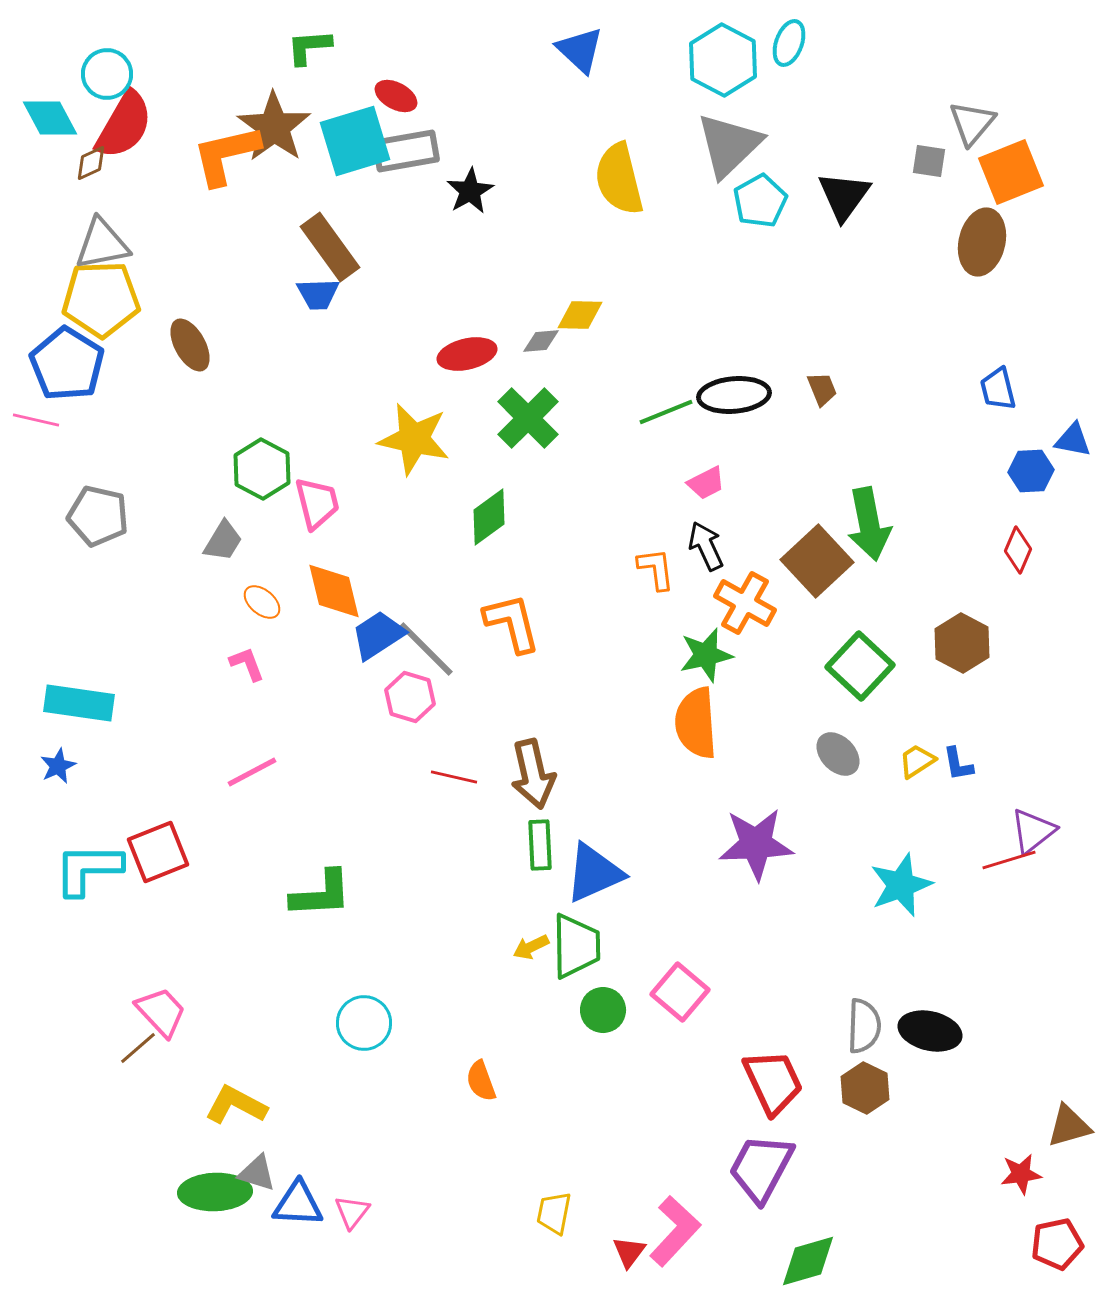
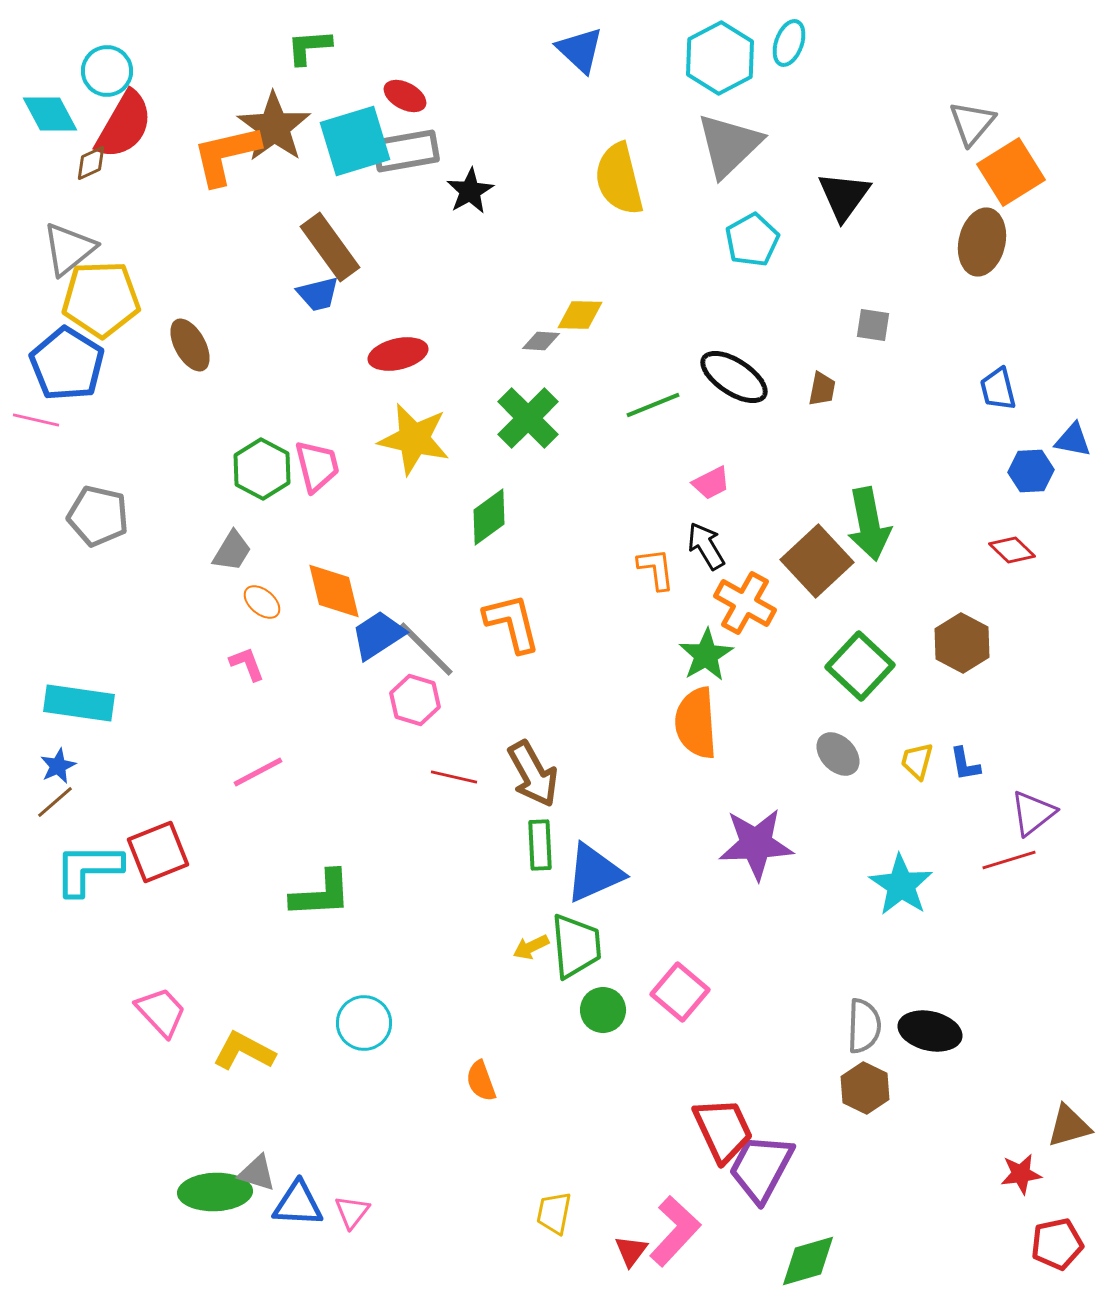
cyan hexagon at (723, 60): moved 3 px left, 2 px up; rotated 4 degrees clockwise
cyan circle at (107, 74): moved 3 px up
red ellipse at (396, 96): moved 9 px right
cyan diamond at (50, 118): moved 4 px up
gray square at (929, 161): moved 56 px left, 164 px down
orange square at (1011, 172): rotated 10 degrees counterclockwise
cyan pentagon at (760, 201): moved 8 px left, 39 px down
gray triangle at (102, 244): moved 33 px left, 5 px down; rotated 28 degrees counterclockwise
blue trapezoid at (318, 294): rotated 12 degrees counterclockwise
gray diamond at (541, 341): rotated 9 degrees clockwise
red ellipse at (467, 354): moved 69 px left
brown trapezoid at (822, 389): rotated 33 degrees clockwise
black ellipse at (734, 395): moved 18 px up; rotated 38 degrees clockwise
green line at (666, 412): moved 13 px left, 7 px up
pink trapezoid at (706, 483): moved 5 px right
pink trapezoid at (317, 503): moved 37 px up
gray trapezoid at (223, 541): moved 9 px right, 10 px down
black arrow at (706, 546): rotated 6 degrees counterclockwise
red diamond at (1018, 550): moved 6 px left; rotated 69 degrees counterclockwise
green star at (706, 655): rotated 18 degrees counterclockwise
pink hexagon at (410, 697): moved 5 px right, 3 px down
yellow trapezoid at (917, 761): rotated 42 degrees counterclockwise
blue L-shape at (958, 764): moved 7 px right
pink line at (252, 772): moved 6 px right
brown arrow at (533, 774): rotated 16 degrees counterclockwise
purple triangle at (1033, 831): moved 18 px up
cyan star at (901, 885): rotated 18 degrees counterclockwise
green trapezoid at (576, 946): rotated 4 degrees counterclockwise
brown line at (138, 1048): moved 83 px left, 246 px up
red trapezoid at (773, 1082): moved 50 px left, 48 px down
yellow L-shape at (236, 1105): moved 8 px right, 54 px up
red triangle at (629, 1252): moved 2 px right, 1 px up
